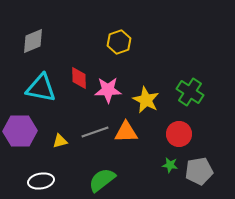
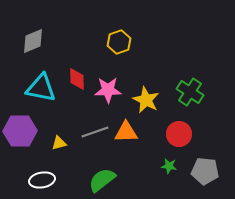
red diamond: moved 2 px left, 1 px down
yellow triangle: moved 1 px left, 2 px down
green star: moved 1 px left, 1 px down
gray pentagon: moved 6 px right; rotated 16 degrees clockwise
white ellipse: moved 1 px right, 1 px up
